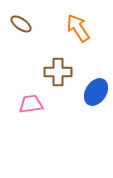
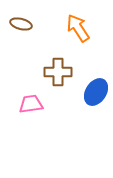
brown ellipse: rotated 20 degrees counterclockwise
